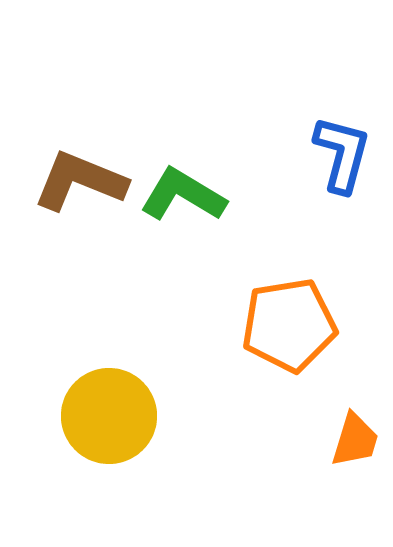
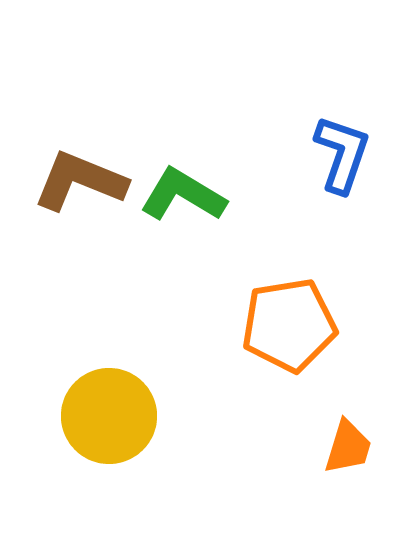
blue L-shape: rotated 4 degrees clockwise
orange trapezoid: moved 7 px left, 7 px down
